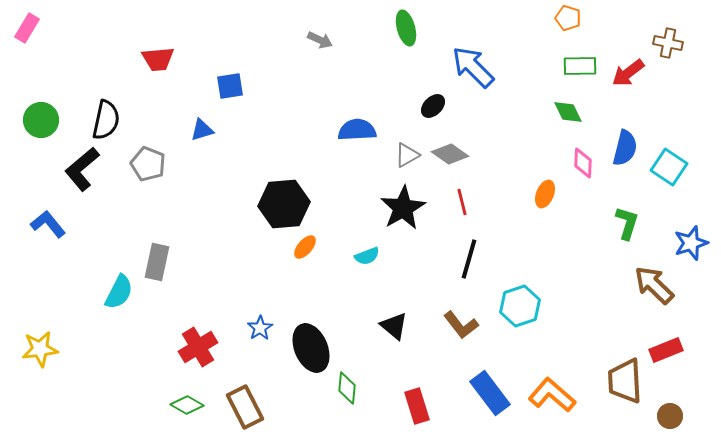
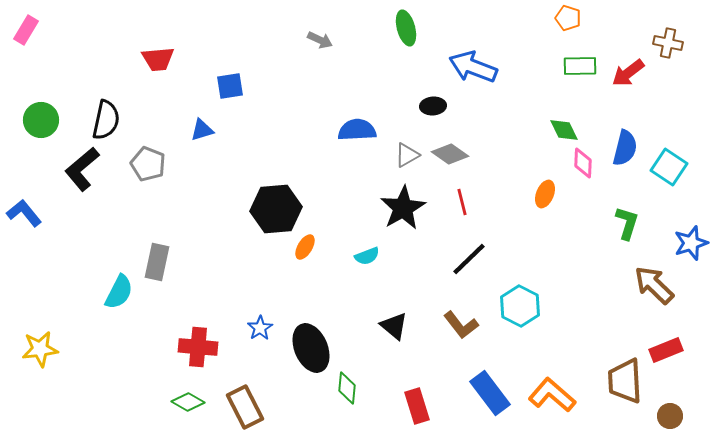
pink rectangle at (27, 28): moved 1 px left, 2 px down
blue arrow at (473, 67): rotated 24 degrees counterclockwise
black ellipse at (433, 106): rotated 40 degrees clockwise
green diamond at (568, 112): moved 4 px left, 18 px down
black hexagon at (284, 204): moved 8 px left, 5 px down
blue L-shape at (48, 224): moved 24 px left, 11 px up
orange ellipse at (305, 247): rotated 10 degrees counterclockwise
black line at (469, 259): rotated 30 degrees clockwise
cyan hexagon at (520, 306): rotated 15 degrees counterclockwise
red cross at (198, 347): rotated 36 degrees clockwise
green diamond at (187, 405): moved 1 px right, 3 px up
